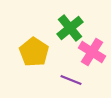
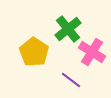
green cross: moved 2 px left, 1 px down
purple line: rotated 15 degrees clockwise
